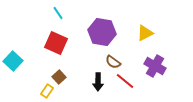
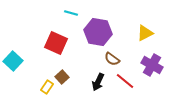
cyan line: moved 13 px right; rotated 40 degrees counterclockwise
purple hexagon: moved 4 px left
brown semicircle: moved 1 px left, 3 px up
purple cross: moved 3 px left, 1 px up
brown square: moved 3 px right
black arrow: rotated 24 degrees clockwise
yellow rectangle: moved 4 px up
